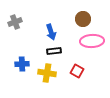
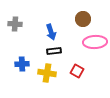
gray cross: moved 2 px down; rotated 24 degrees clockwise
pink ellipse: moved 3 px right, 1 px down
